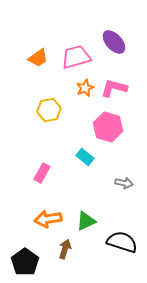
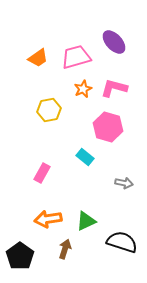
orange star: moved 2 px left, 1 px down
black pentagon: moved 5 px left, 6 px up
